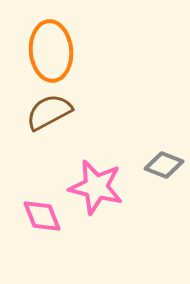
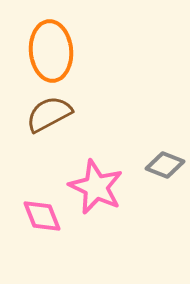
brown semicircle: moved 2 px down
gray diamond: moved 1 px right
pink star: rotated 12 degrees clockwise
